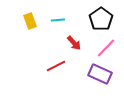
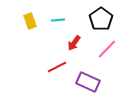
red arrow: rotated 77 degrees clockwise
pink line: moved 1 px right, 1 px down
red line: moved 1 px right, 1 px down
purple rectangle: moved 12 px left, 8 px down
